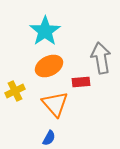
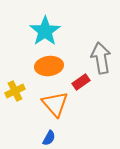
orange ellipse: rotated 20 degrees clockwise
red rectangle: rotated 30 degrees counterclockwise
